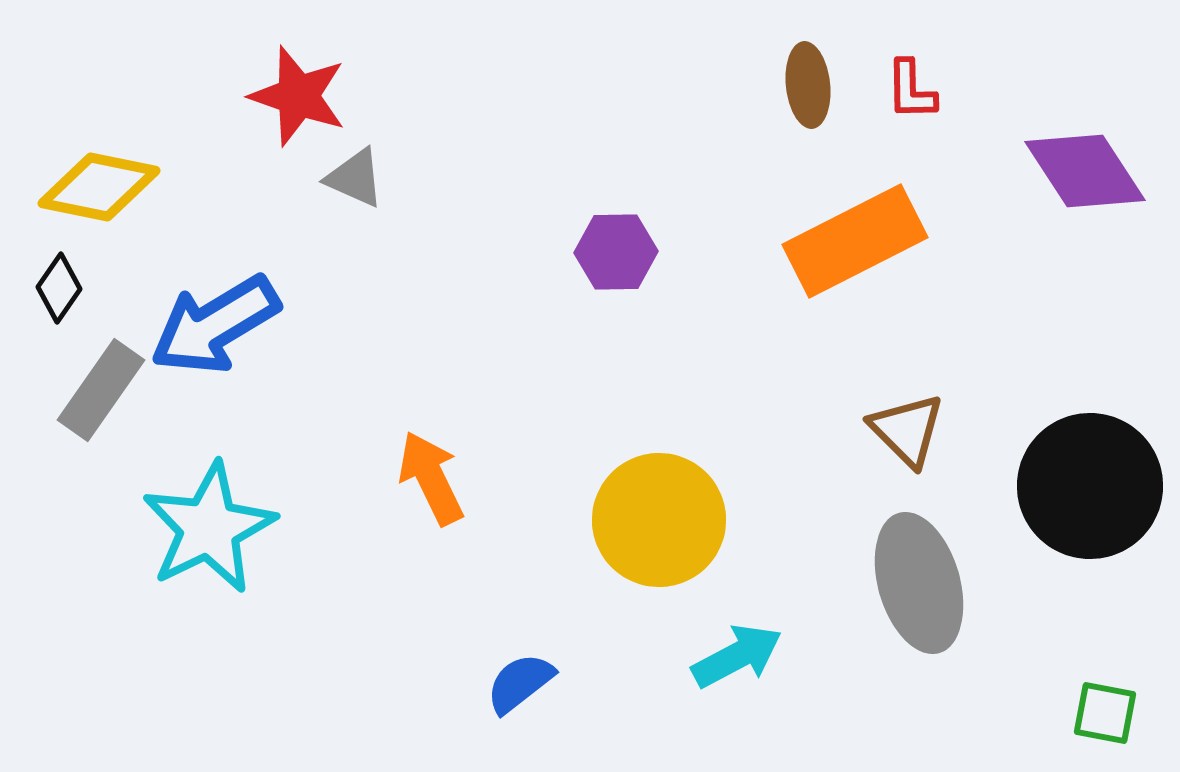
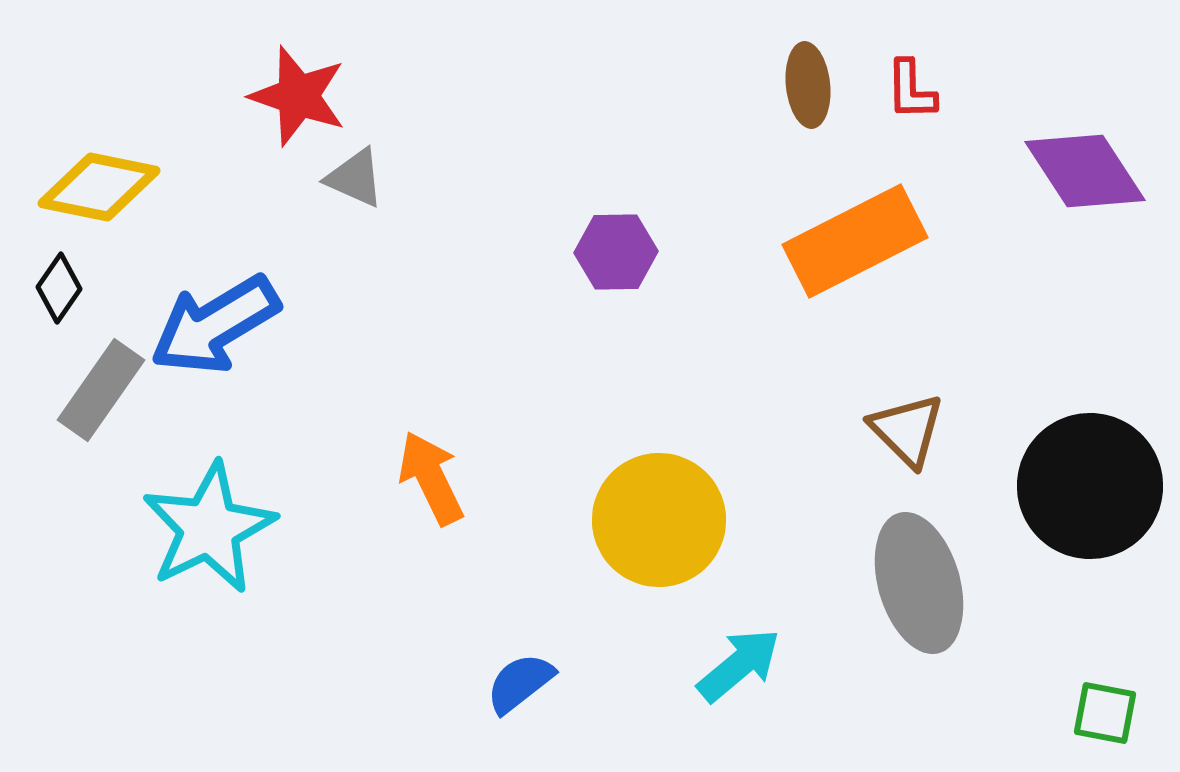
cyan arrow: moved 2 px right, 9 px down; rotated 12 degrees counterclockwise
